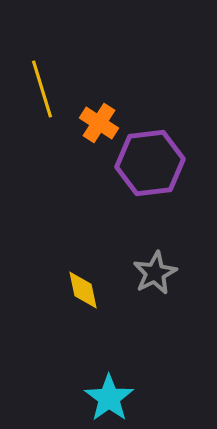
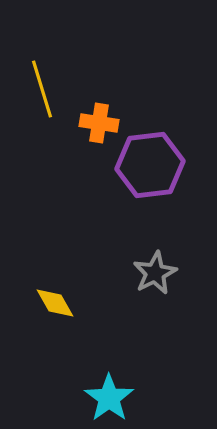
orange cross: rotated 24 degrees counterclockwise
purple hexagon: moved 2 px down
yellow diamond: moved 28 px left, 13 px down; rotated 18 degrees counterclockwise
